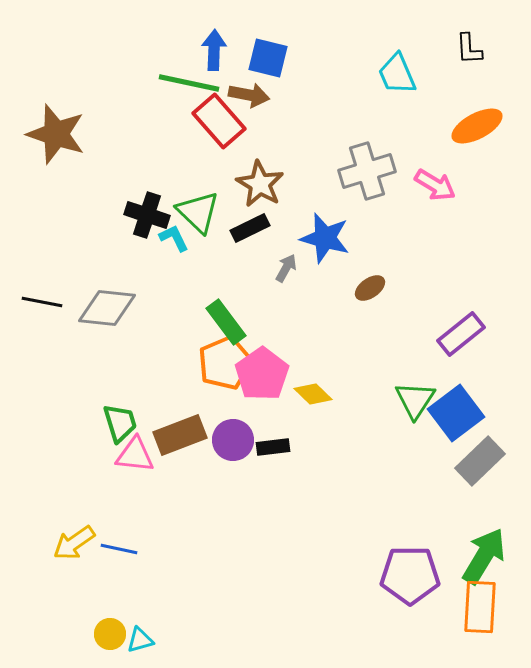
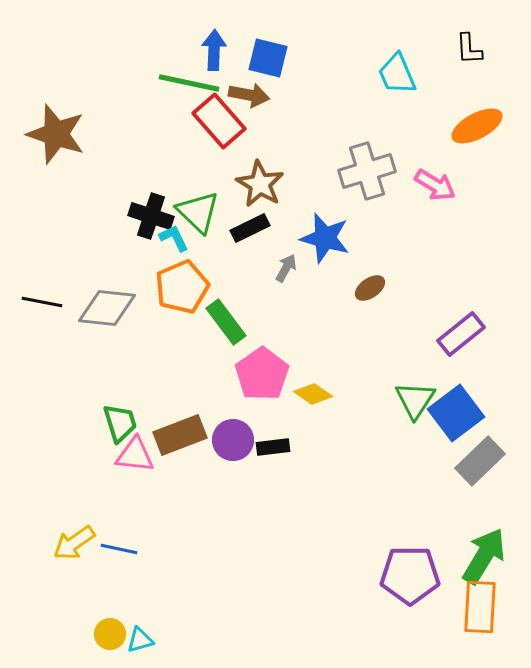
black cross at (147, 215): moved 4 px right, 1 px down
orange pentagon at (225, 363): moved 43 px left, 76 px up
yellow diamond at (313, 394): rotated 9 degrees counterclockwise
